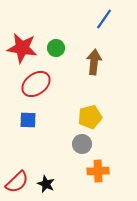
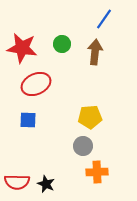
green circle: moved 6 px right, 4 px up
brown arrow: moved 1 px right, 10 px up
red ellipse: rotated 12 degrees clockwise
yellow pentagon: rotated 10 degrees clockwise
gray circle: moved 1 px right, 2 px down
orange cross: moved 1 px left, 1 px down
red semicircle: rotated 45 degrees clockwise
